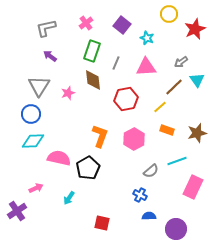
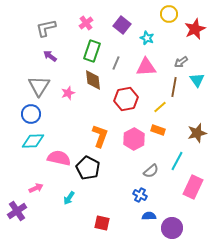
brown line: rotated 36 degrees counterclockwise
orange rectangle: moved 9 px left
cyan line: rotated 42 degrees counterclockwise
black pentagon: rotated 15 degrees counterclockwise
purple circle: moved 4 px left, 1 px up
